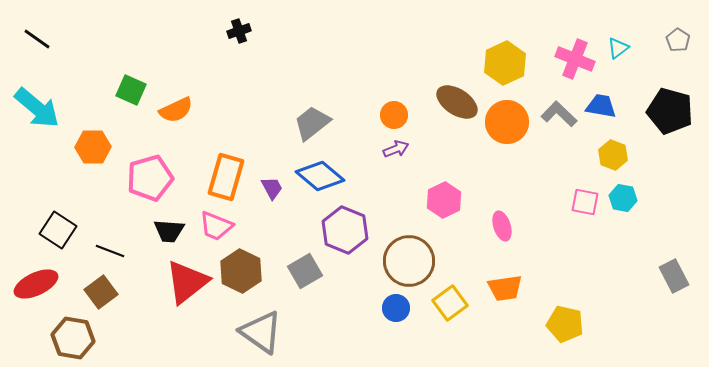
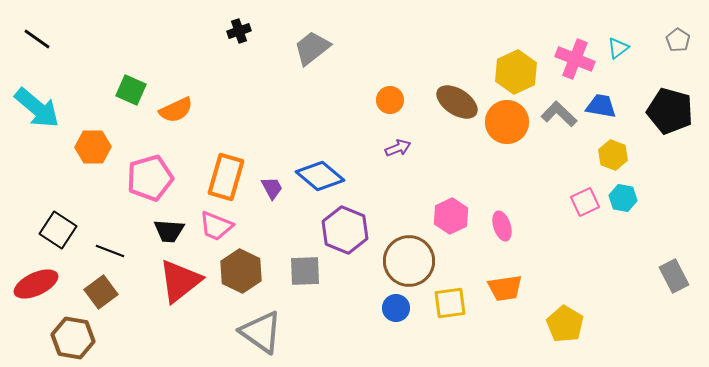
yellow hexagon at (505, 63): moved 11 px right, 9 px down
orange circle at (394, 115): moved 4 px left, 15 px up
gray trapezoid at (312, 123): moved 75 px up
purple arrow at (396, 149): moved 2 px right, 1 px up
pink hexagon at (444, 200): moved 7 px right, 16 px down
pink square at (585, 202): rotated 36 degrees counterclockwise
gray square at (305, 271): rotated 28 degrees clockwise
red triangle at (187, 282): moved 7 px left, 1 px up
yellow square at (450, 303): rotated 28 degrees clockwise
yellow pentagon at (565, 324): rotated 18 degrees clockwise
